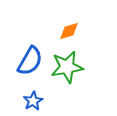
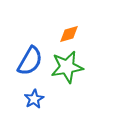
orange diamond: moved 3 px down
blue star: moved 1 px right, 2 px up
